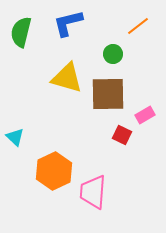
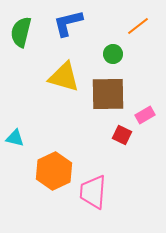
yellow triangle: moved 3 px left, 1 px up
cyan triangle: moved 1 px down; rotated 30 degrees counterclockwise
